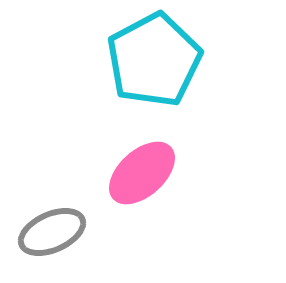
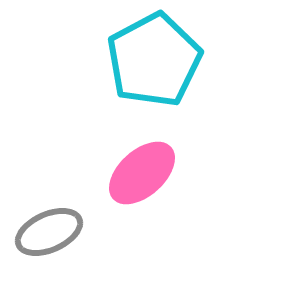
gray ellipse: moved 3 px left
